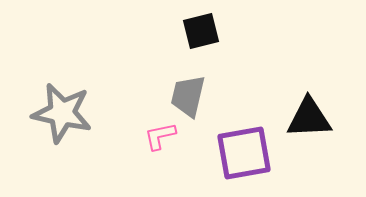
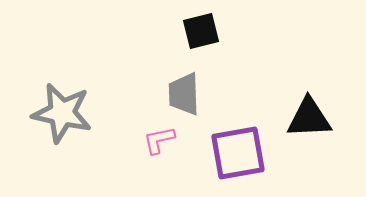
gray trapezoid: moved 4 px left, 2 px up; rotated 15 degrees counterclockwise
pink L-shape: moved 1 px left, 4 px down
purple square: moved 6 px left
